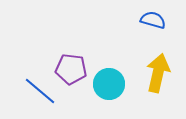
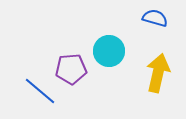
blue semicircle: moved 2 px right, 2 px up
purple pentagon: rotated 12 degrees counterclockwise
cyan circle: moved 33 px up
